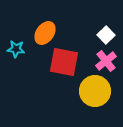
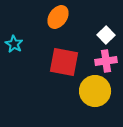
orange ellipse: moved 13 px right, 16 px up
cyan star: moved 2 px left, 5 px up; rotated 24 degrees clockwise
pink cross: rotated 30 degrees clockwise
